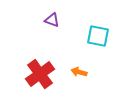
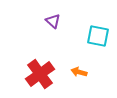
purple triangle: moved 1 px right, 1 px down; rotated 21 degrees clockwise
